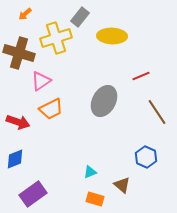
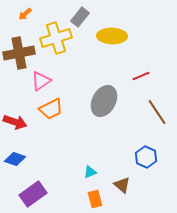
brown cross: rotated 28 degrees counterclockwise
red arrow: moved 3 px left
blue diamond: rotated 40 degrees clockwise
orange rectangle: rotated 60 degrees clockwise
